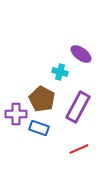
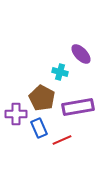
purple ellipse: rotated 10 degrees clockwise
brown pentagon: moved 1 px up
purple rectangle: rotated 52 degrees clockwise
blue rectangle: rotated 48 degrees clockwise
red line: moved 17 px left, 9 px up
